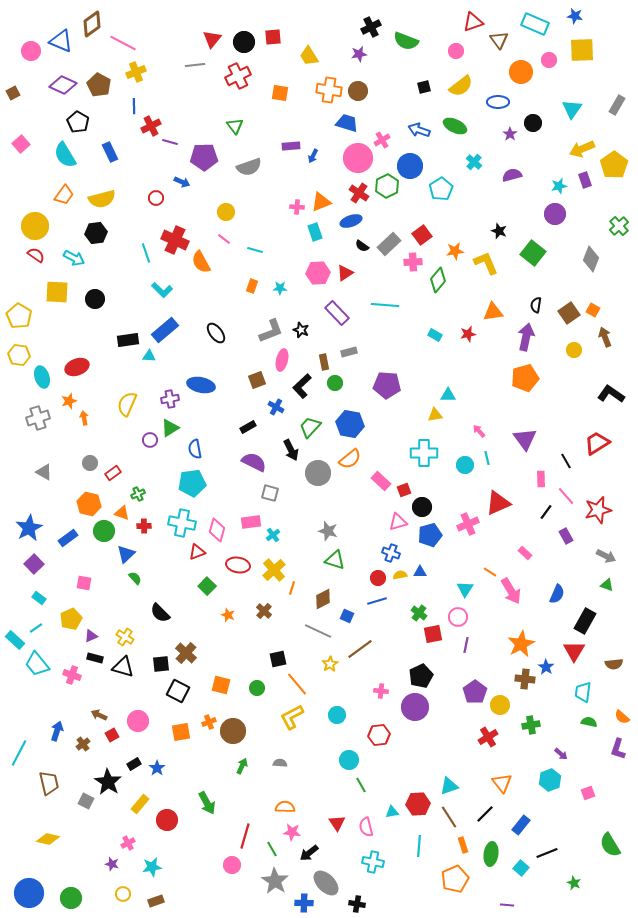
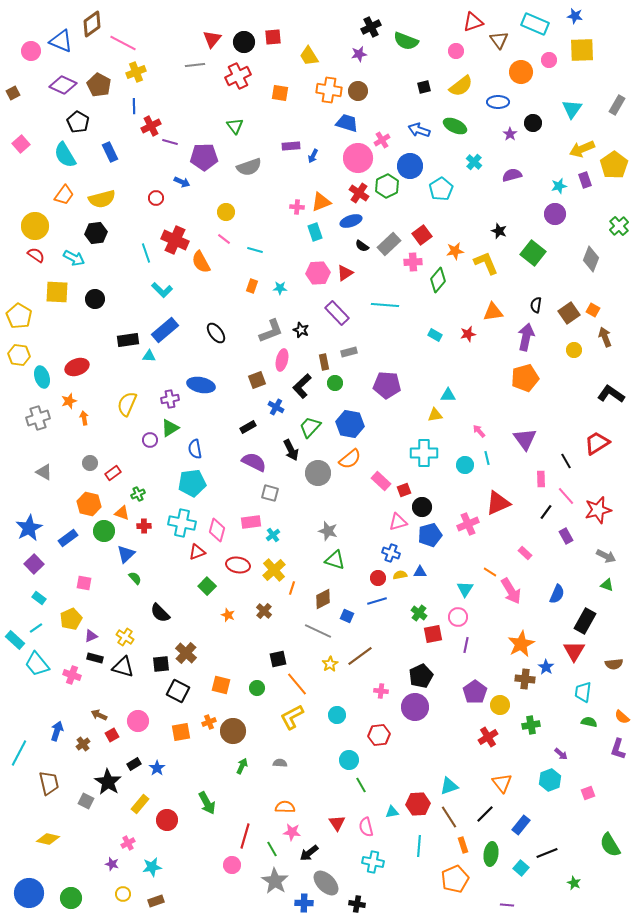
brown line at (360, 649): moved 7 px down
